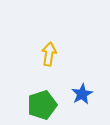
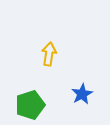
green pentagon: moved 12 px left
